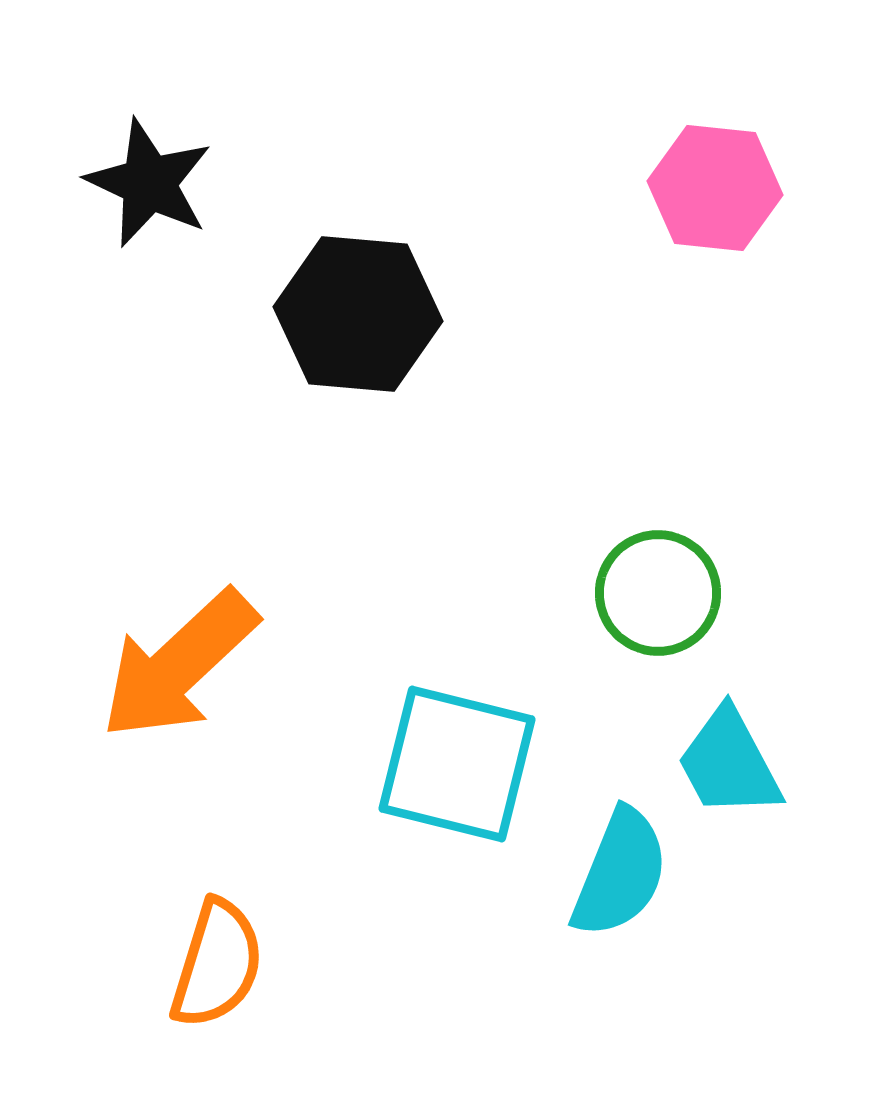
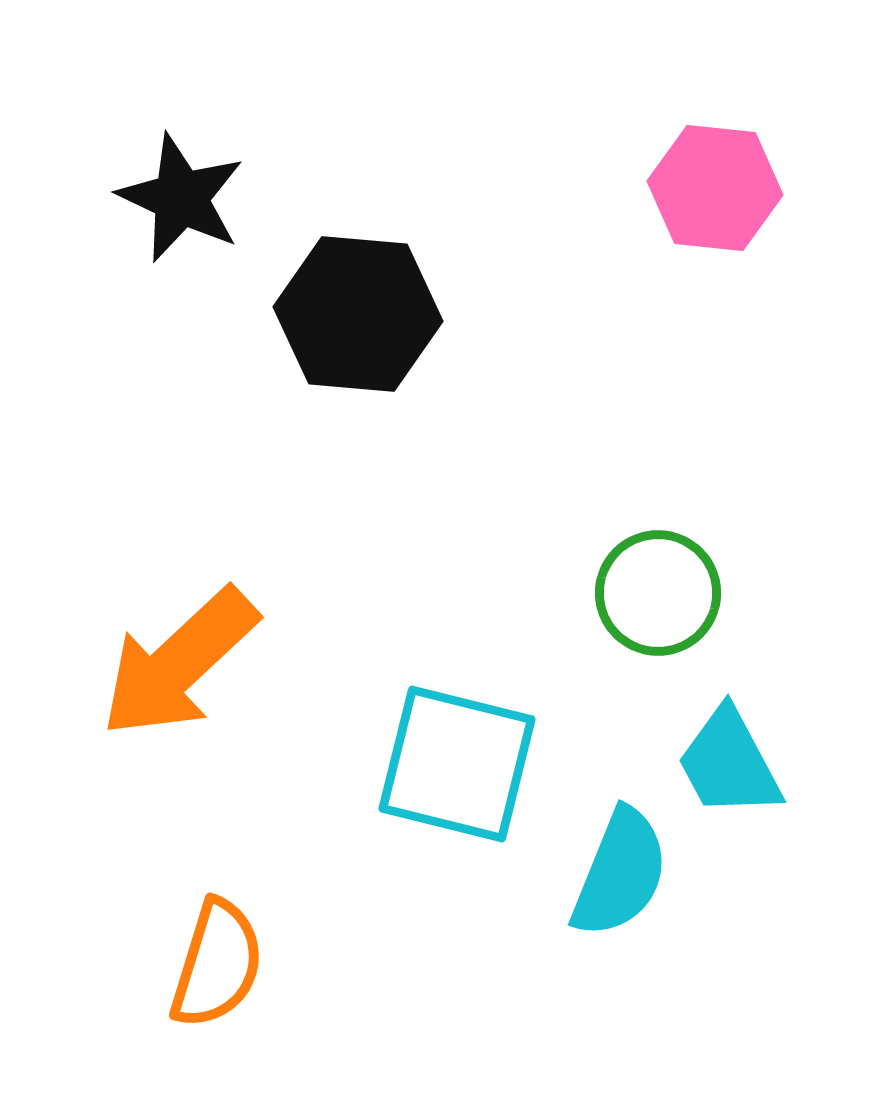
black star: moved 32 px right, 15 px down
orange arrow: moved 2 px up
